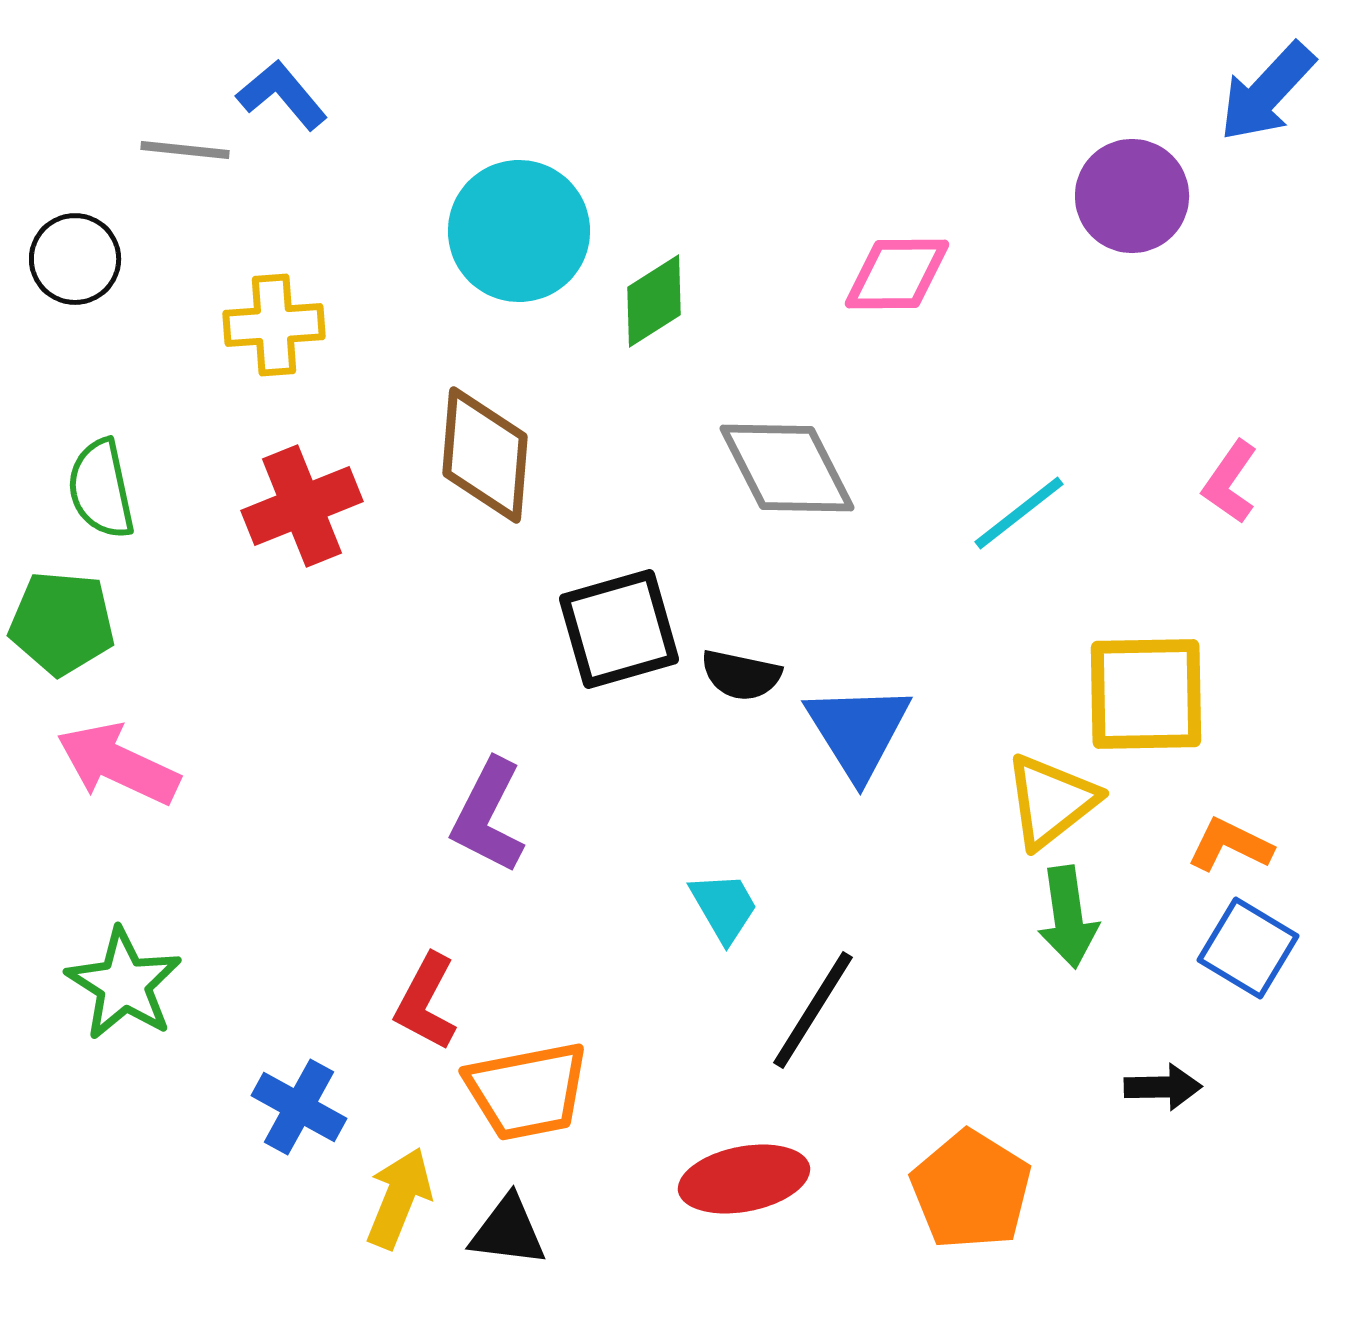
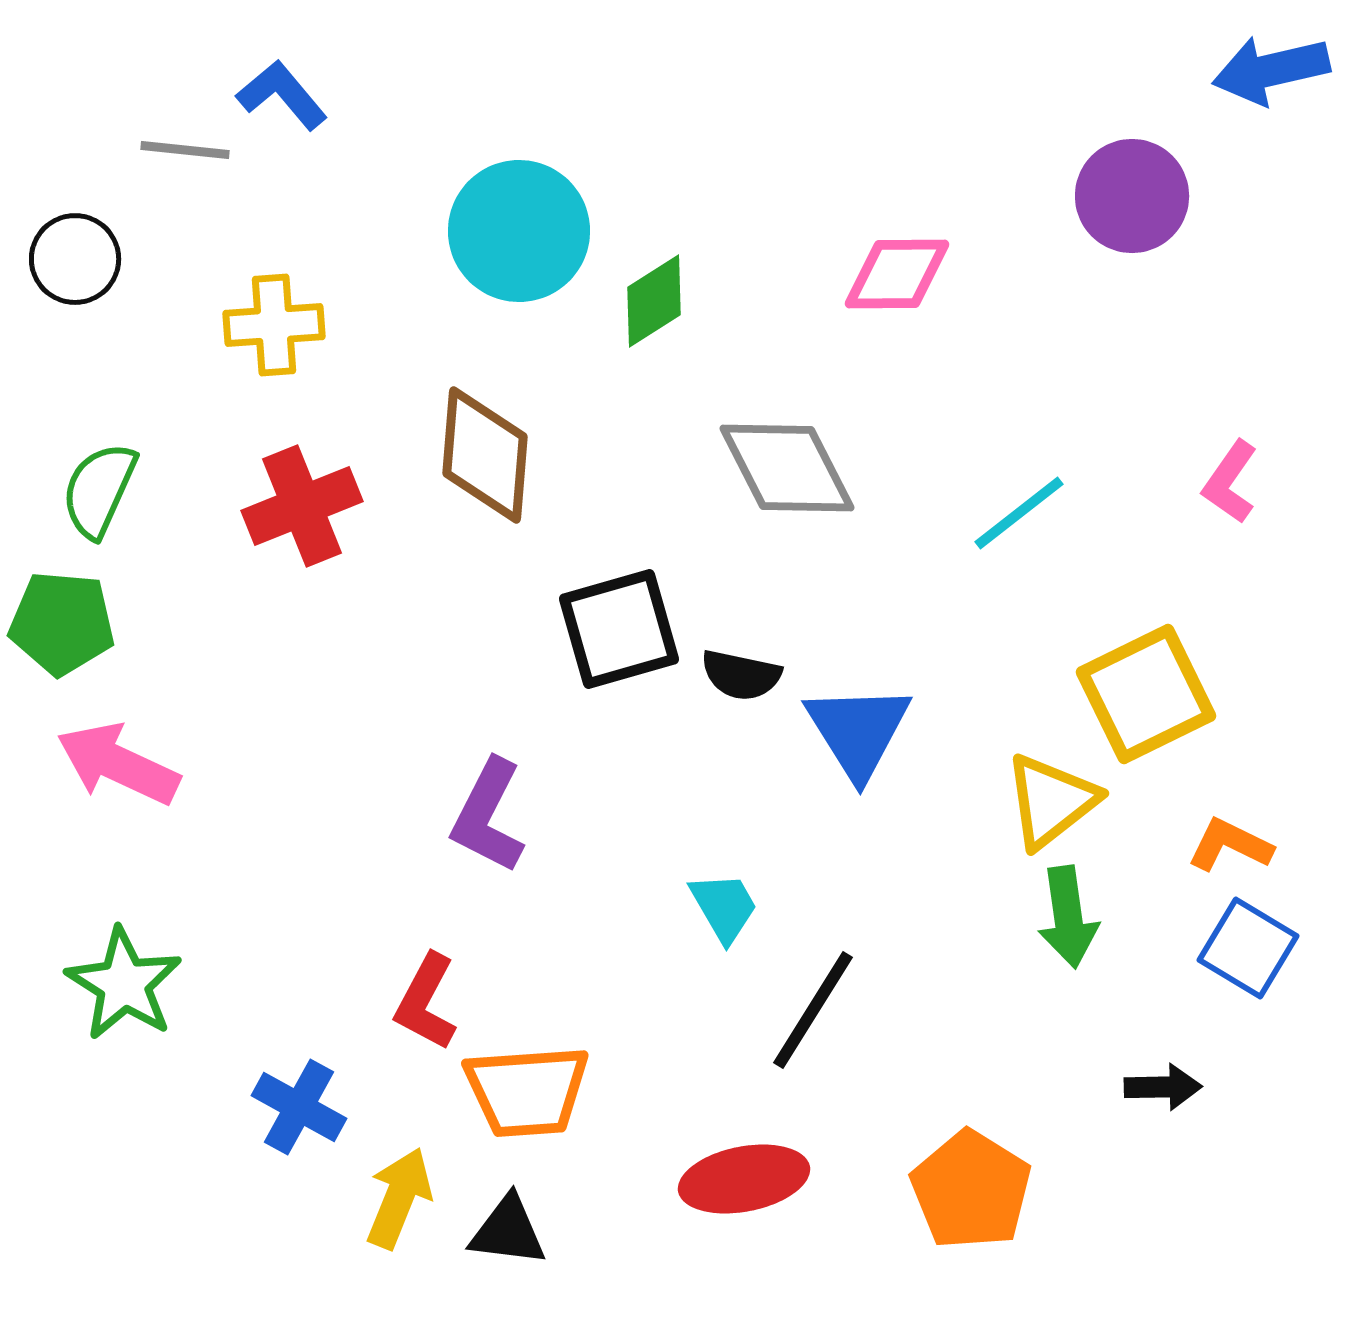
blue arrow: moved 4 px right, 22 px up; rotated 34 degrees clockwise
green semicircle: moved 2 px left, 1 px down; rotated 36 degrees clockwise
yellow square: rotated 25 degrees counterclockwise
orange trapezoid: rotated 7 degrees clockwise
